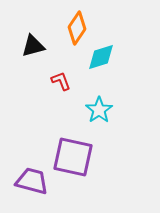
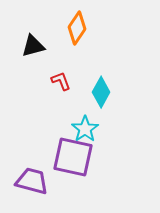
cyan diamond: moved 35 px down; rotated 44 degrees counterclockwise
cyan star: moved 14 px left, 19 px down
